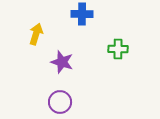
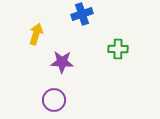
blue cross: rotated 20 degrees counterclockwise
purple star: rotated 15 degrees counterclockwise
purple circle: moved 6 px left, 2 px up
